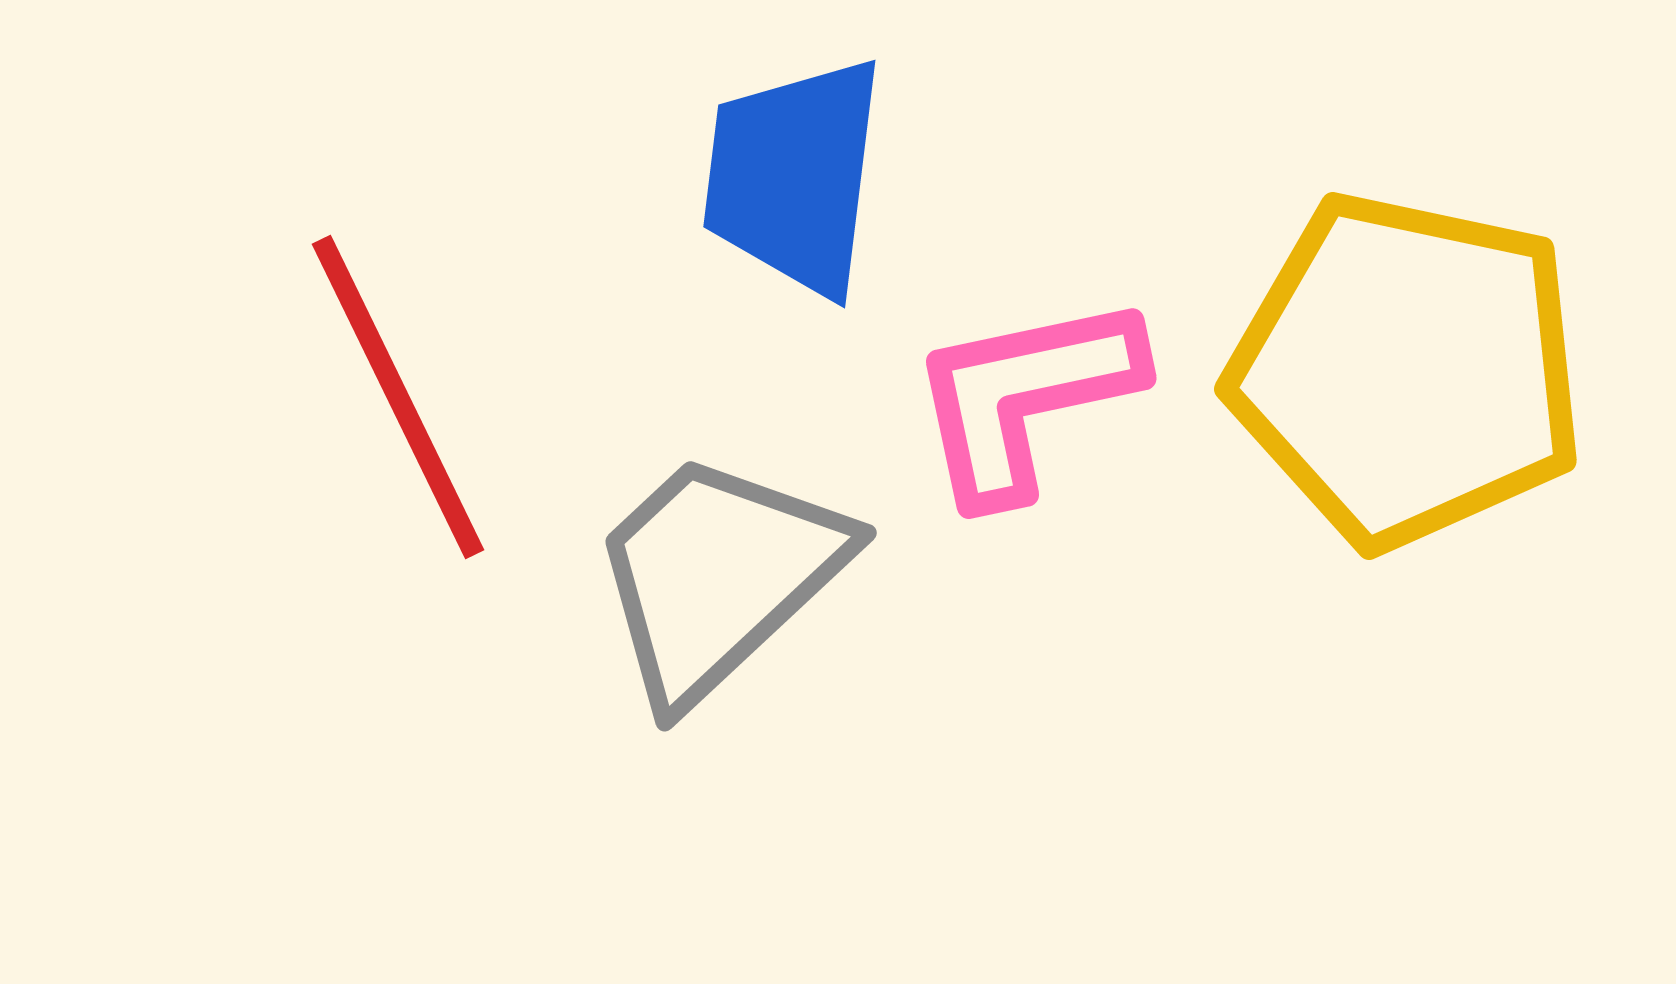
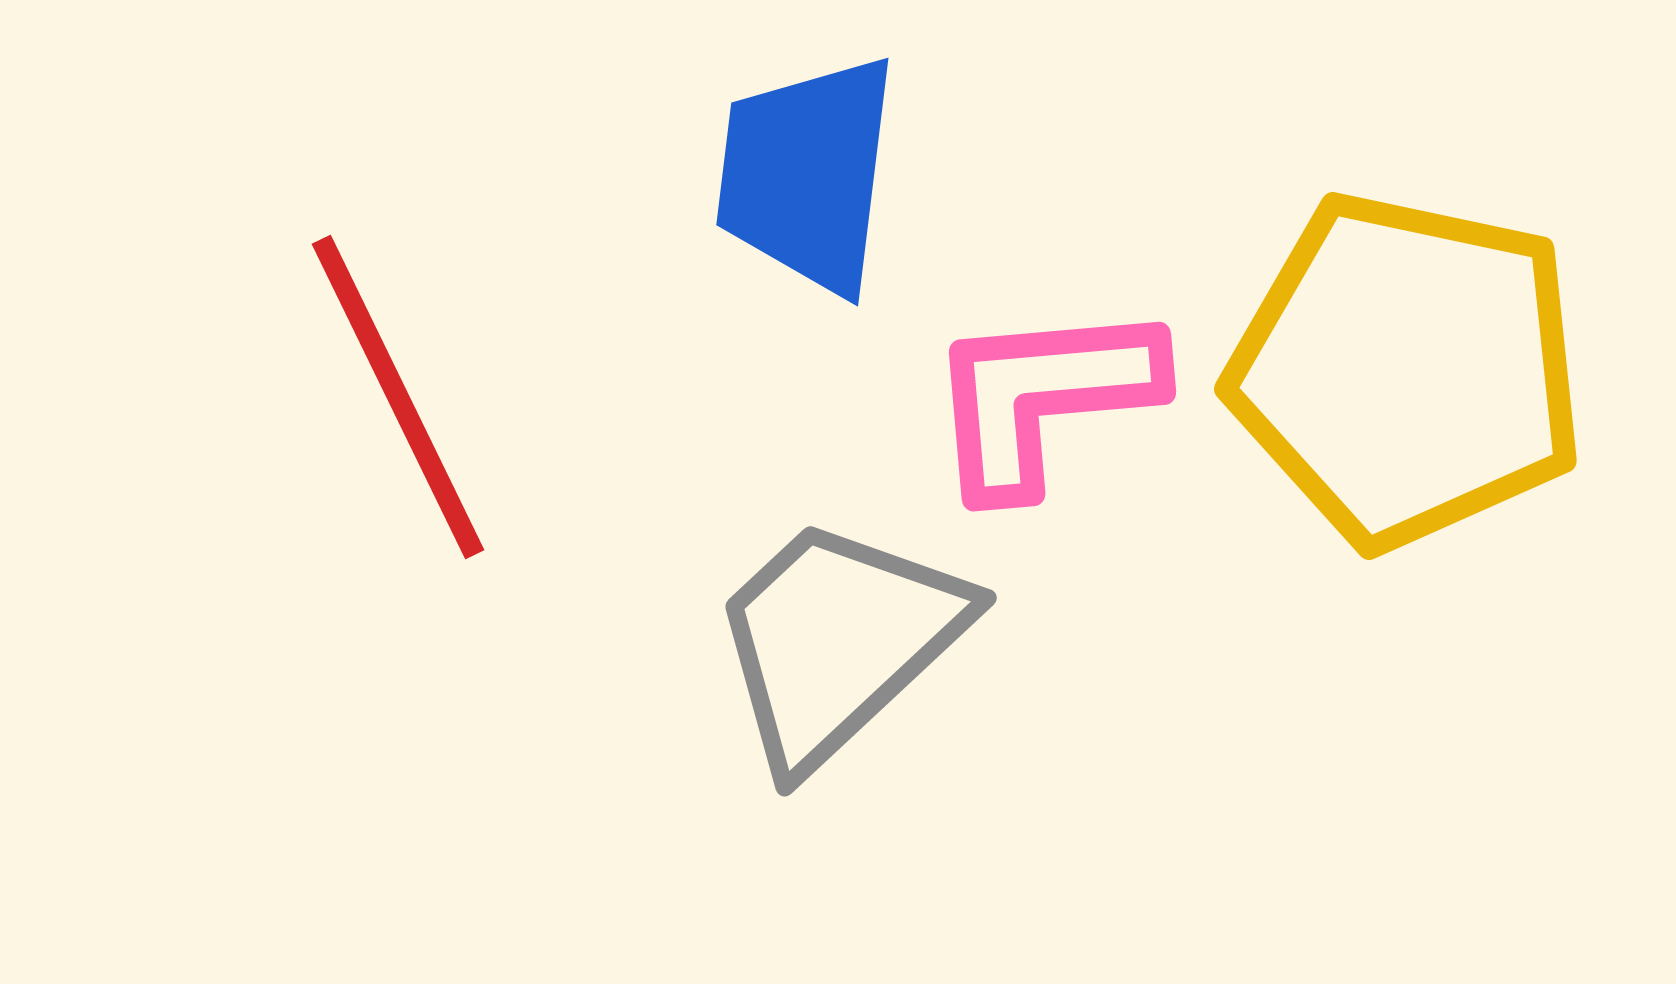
blue trapezoid: moved 13 px right, 2 px up
pink L-shape: moved 18 px right; rotated 7 degrees clockwise
gray trapezoid: moved 120 px right, 65 px down
